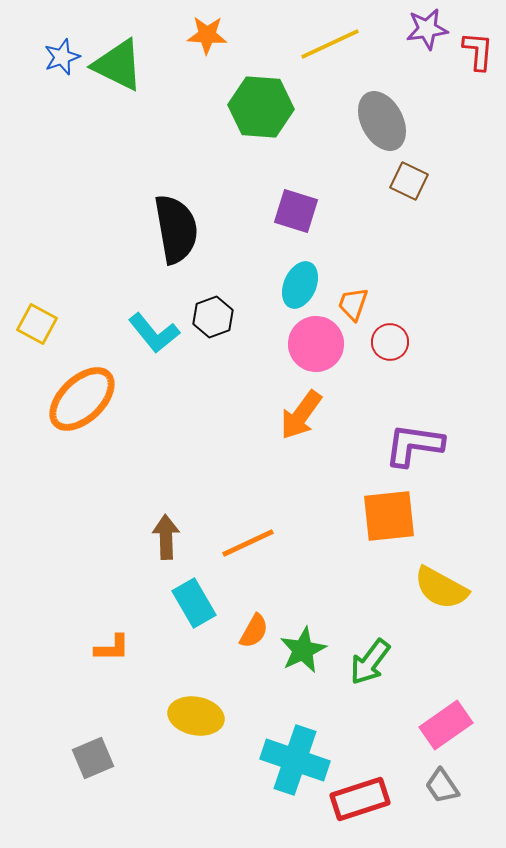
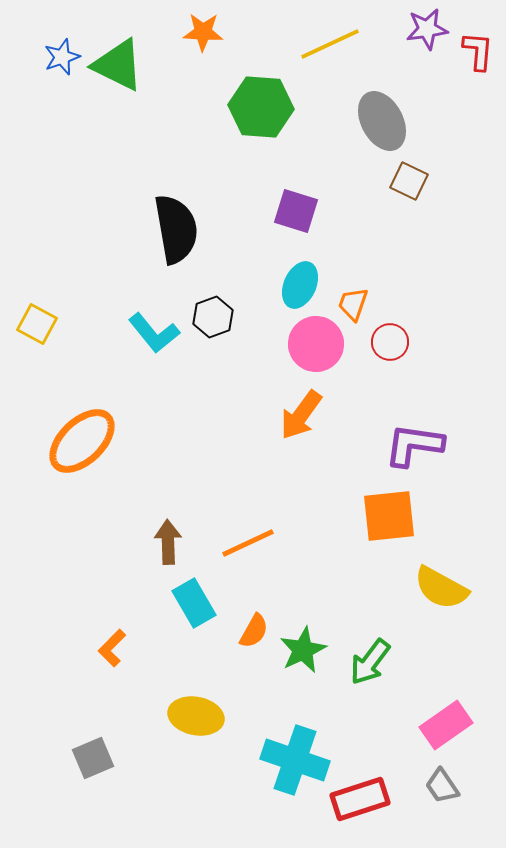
orange star: moved 4 px left, 3 px up
orange ellipse: moved 42 px down
brown arrow: moved 2 px right, 5 px down
orange L-shape: rotated 135 degrees clockwise
